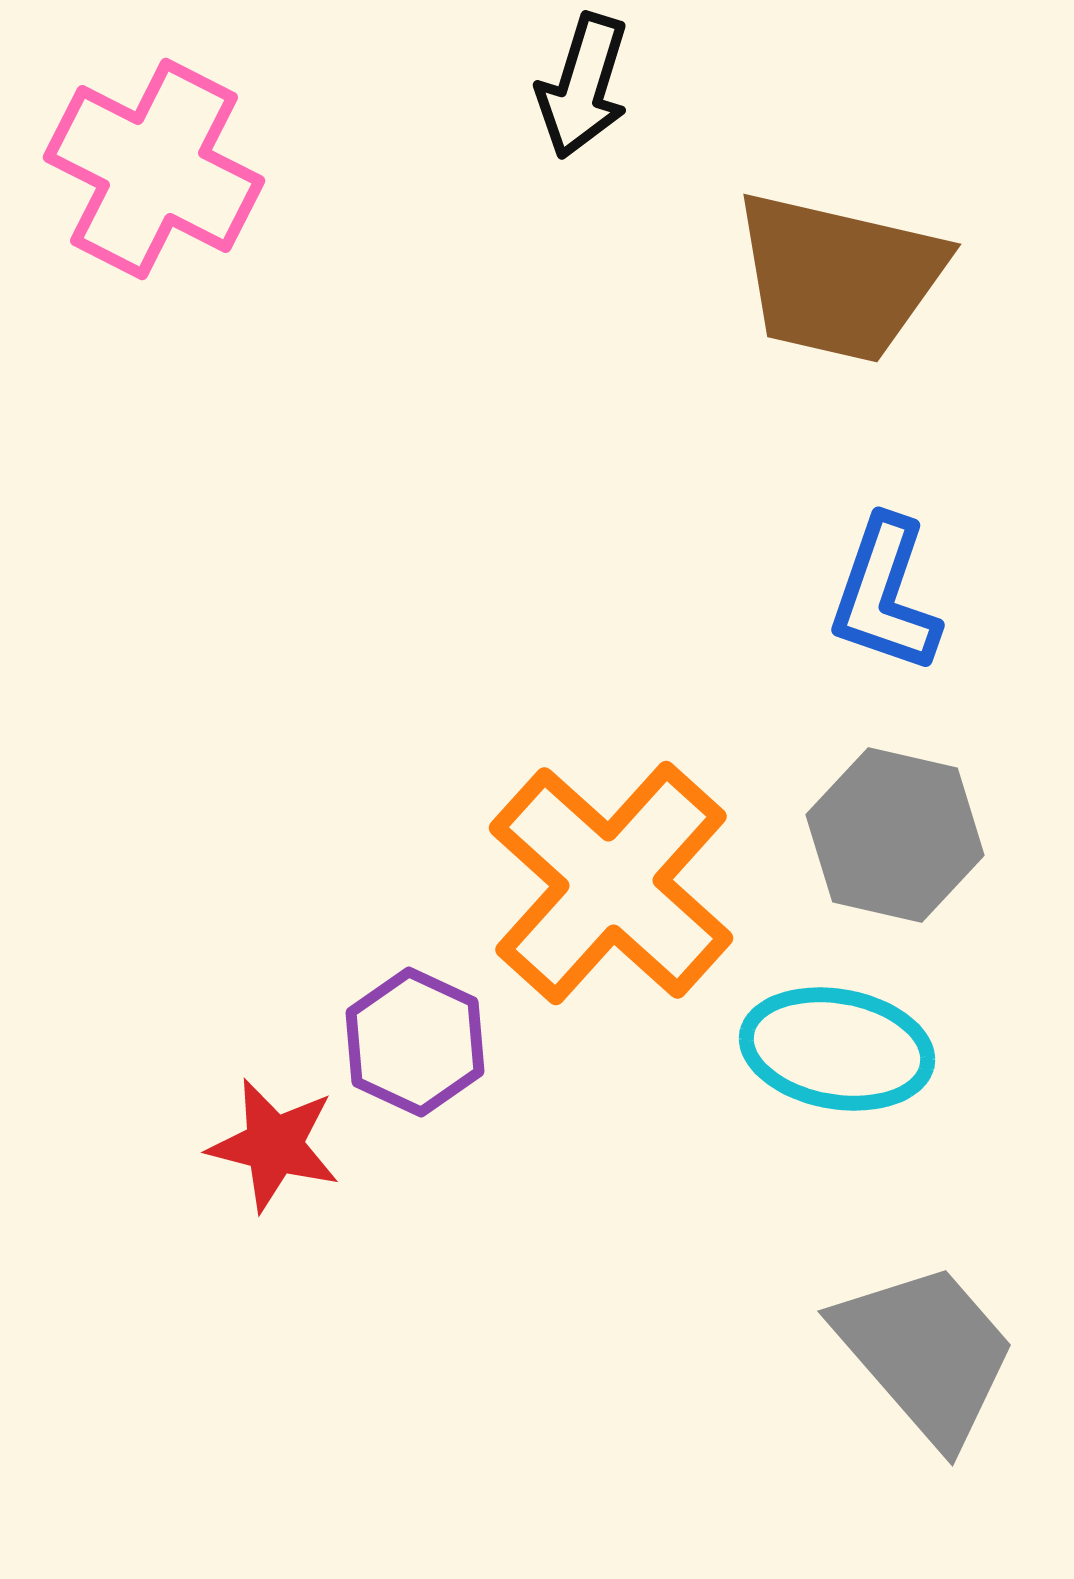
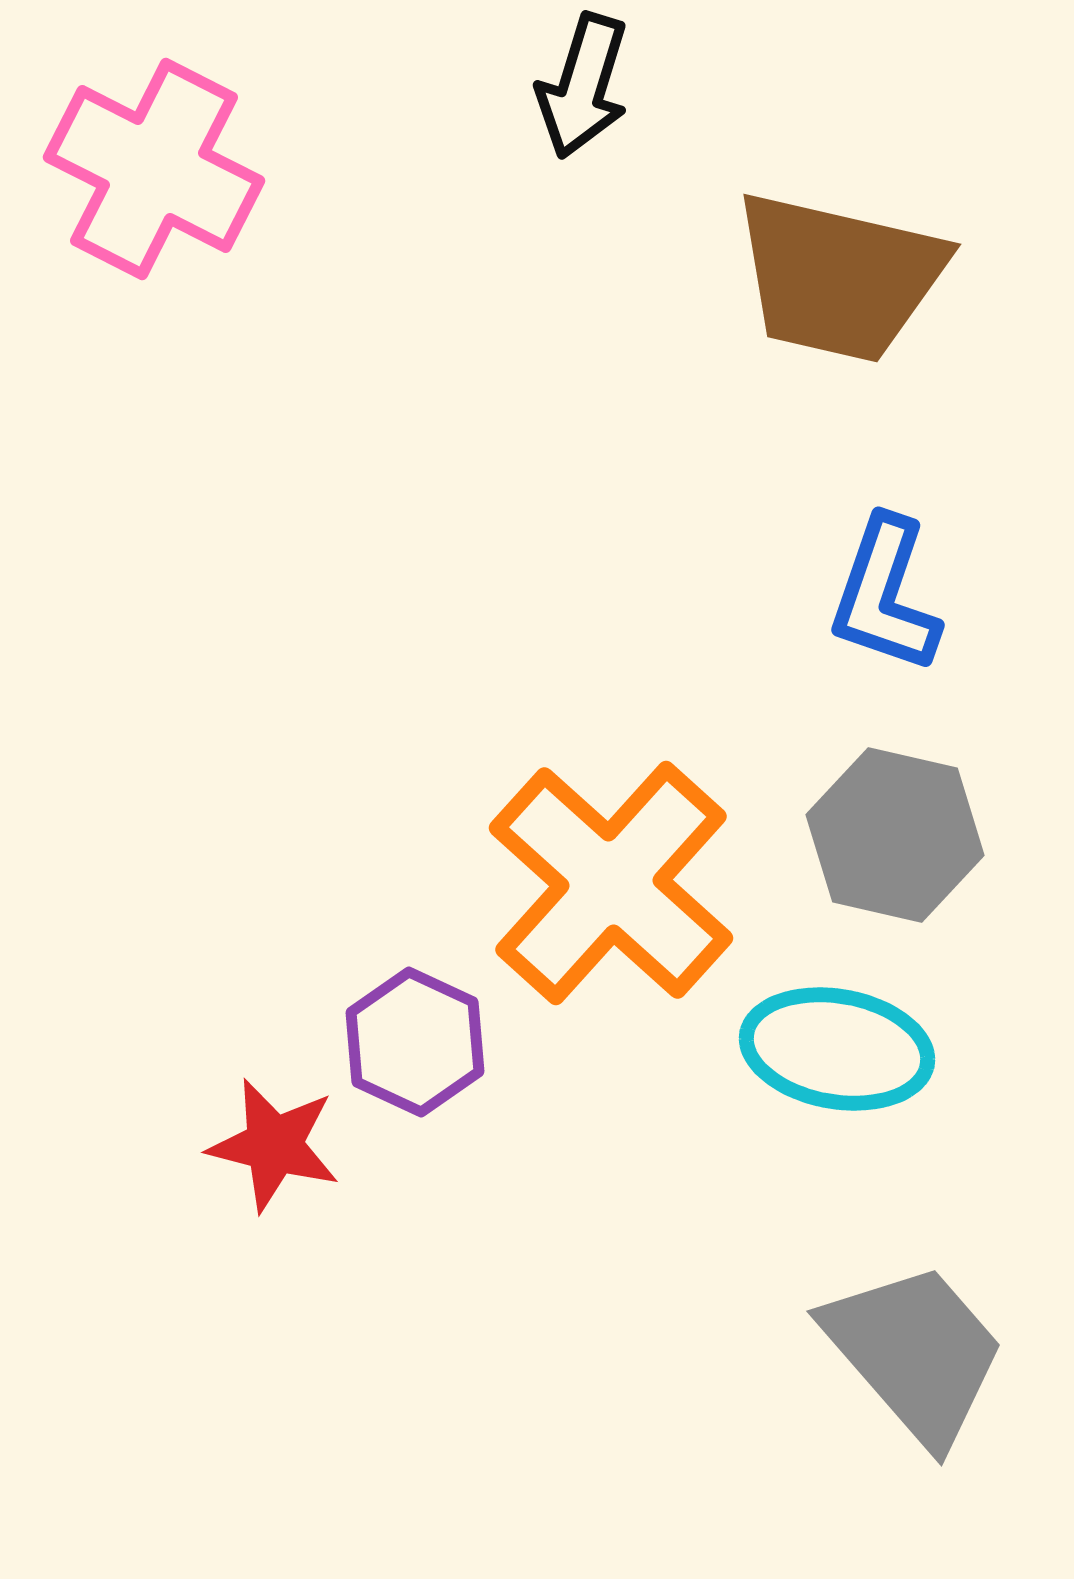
gray trapezoid: moved 11 px left
